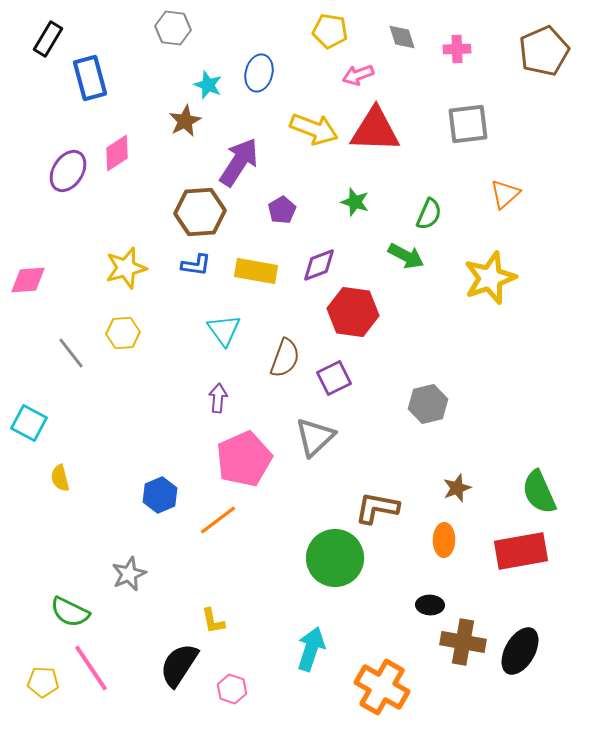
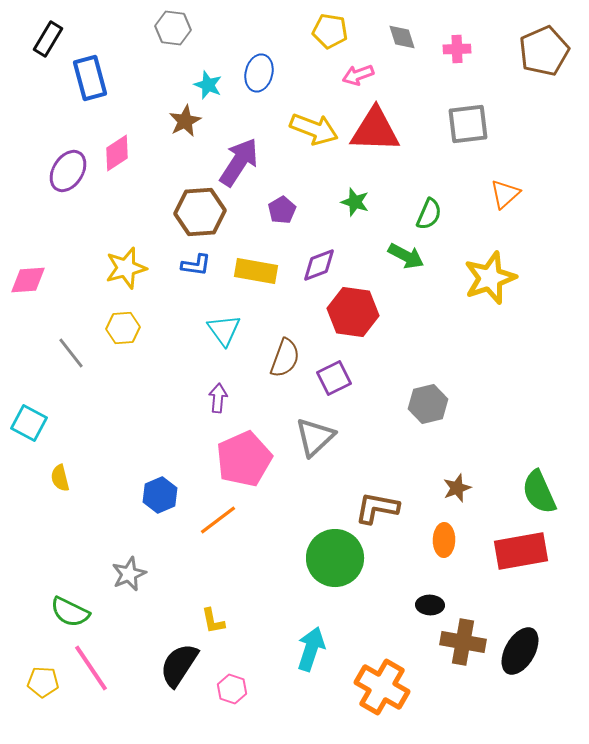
yellow hexagon at (123, 333): moved 5 px up
